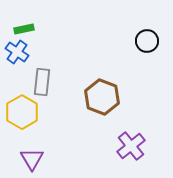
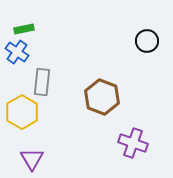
purple cross: moved 2 px right, 3 px up; rotated 32 degrees counterclockwise
